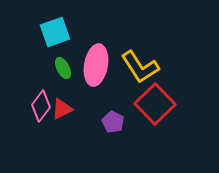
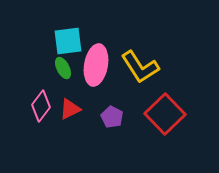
cyan square: moved 13 px right, 9 px down; rotated 12 degrees clockwise
red square: moved 10 px right, 10 px down
red triangle: moved 8 px right
purple pentagon: moved 1 px left, 5 px up
